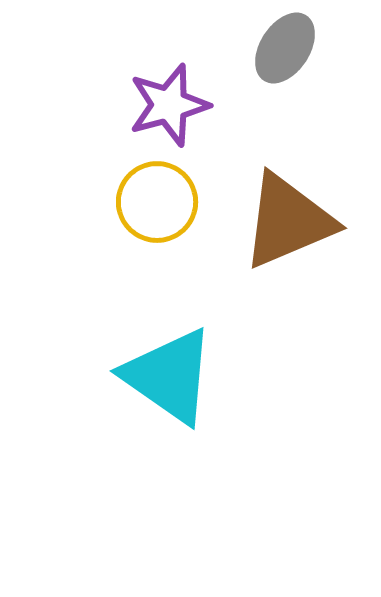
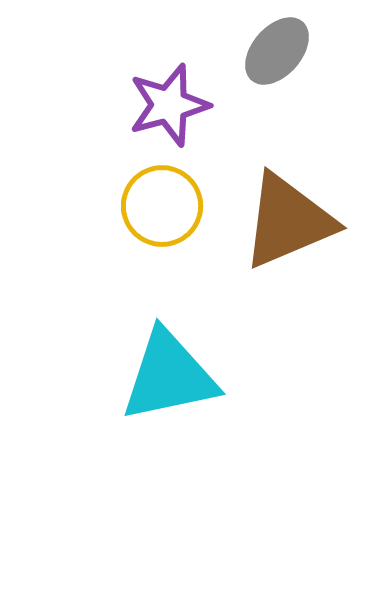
gray ellipse: moved 8 px left, 3 px down; rotated 8 degrees clockwise
yellow circle: moved 5 px right, 4 px down
cyan triangle: rotated 47 degrees counterclockwise
